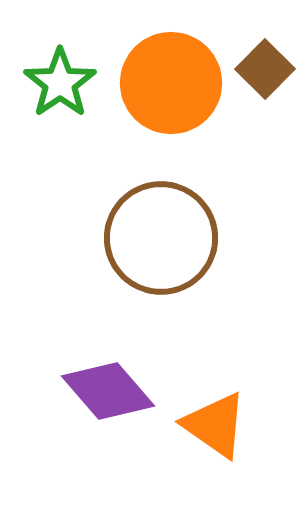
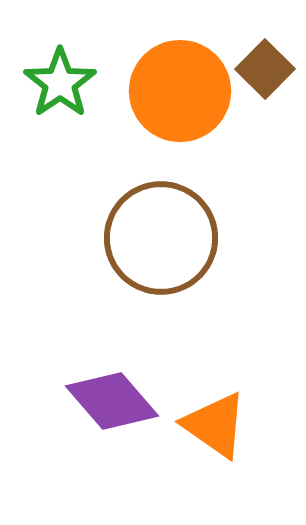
orange circle: moved 9 px right, 8 px down
purple diamond: moved 4 px right, 10 px down
